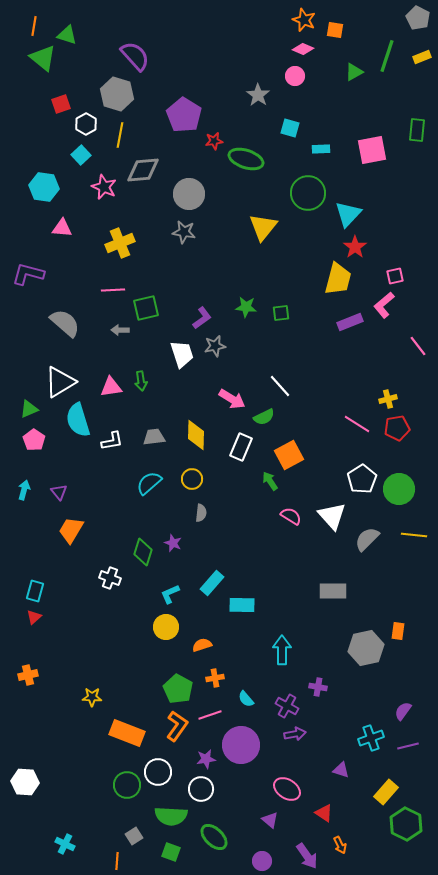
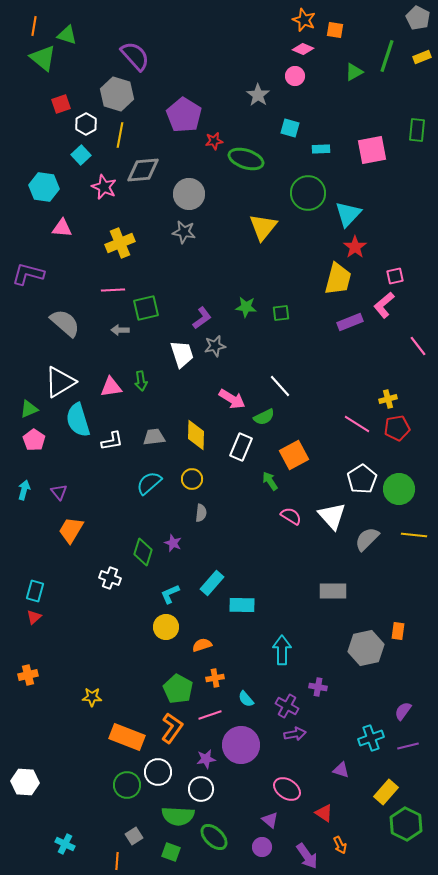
orange square at (289, 455): moved 5 px right
orange L-shape at (177, 726): moved 5 px left, 2 px down
orange rectangle at (127, 733): moved 4 px down
green semicircle at (171, 816): moved 7 px right
purple circle at (262, 861): moved 14 px up
